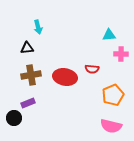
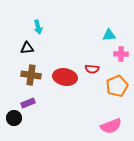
brown cross: rotated 18 degrees clockwise
orange pentagon: moved 4 px right, 9 px up
pink semicircle: rotated 35 degrees counterclockwise
